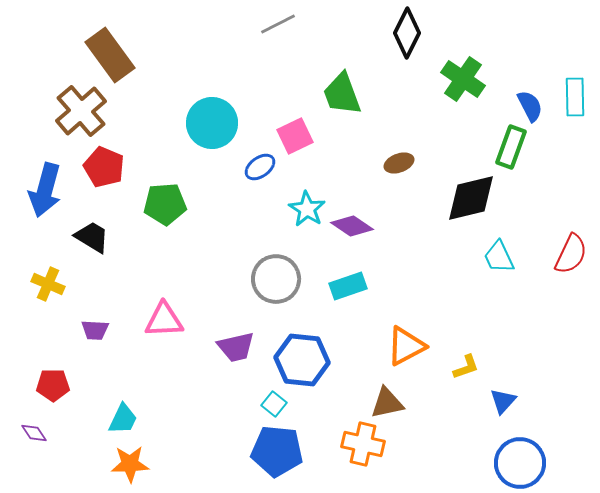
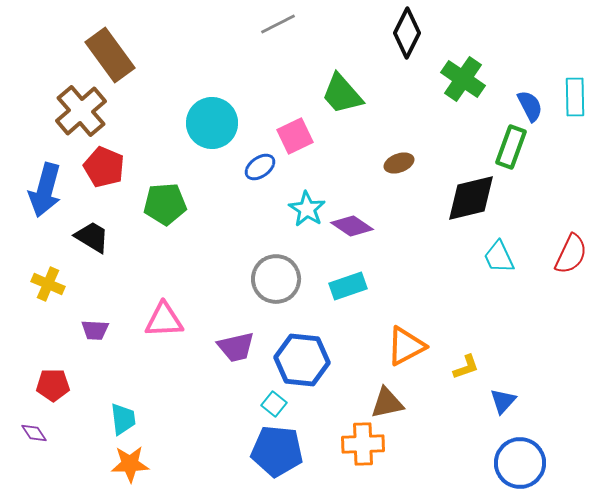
green trapezoid at (342, 94): rotated 21 degrees counterclockwise
cyan trapezoid at (123, 419): rotated 32 degrees counterclockwise
orange cross at (363, 444): rotated 15 degrees counterclockwise
